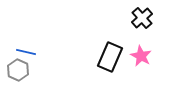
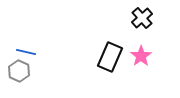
pink star: rotated 10 degrees clockwise
gray hexagon: moved 1 px right, 1 px down
